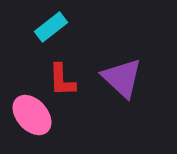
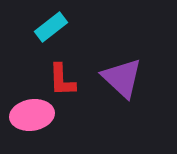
pink ellipse: rotated 57 degrees counterclockwise
